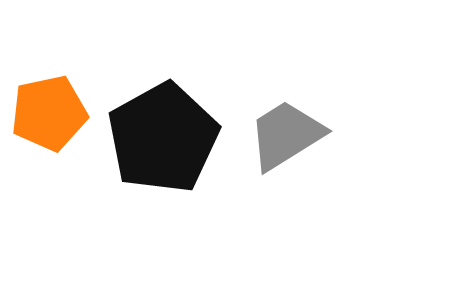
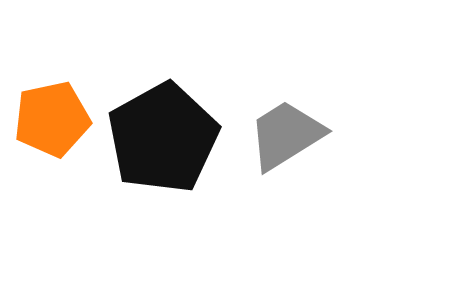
orange pentagon: moved 3 px right, 6 px down
